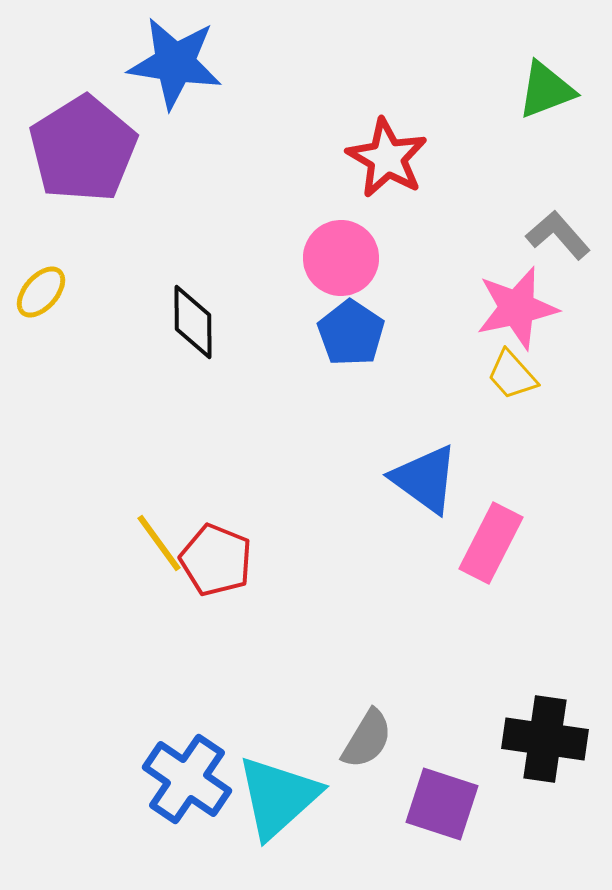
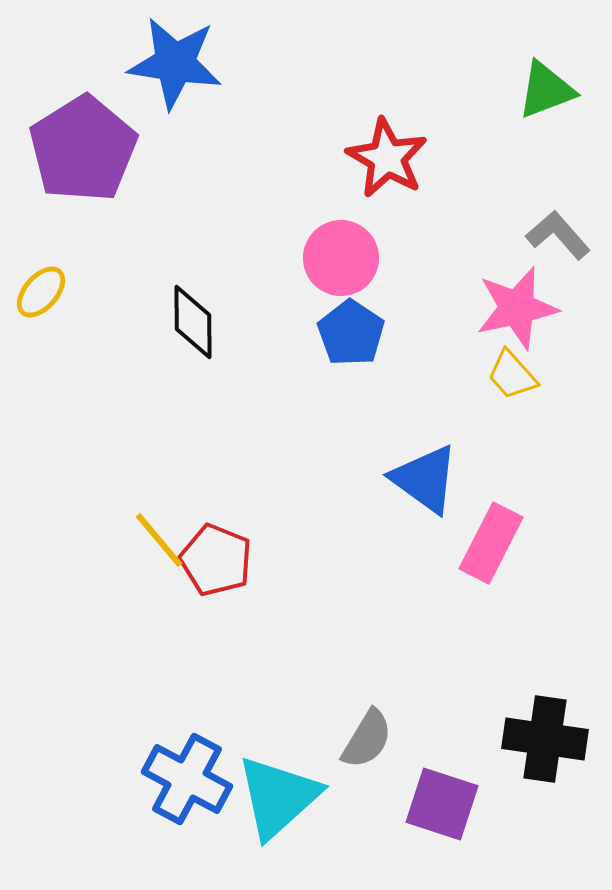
yellow line: moved 3 px up; rotated 4 degrees counterclockwise
blue cross: rotated 6 degrees counterclockwise
